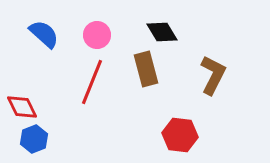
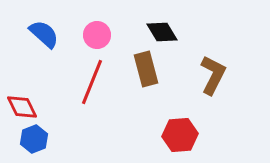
red hexagon: rotated 12 degrees counterclockwise
